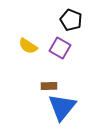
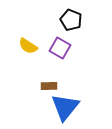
blue triangle: moved 3 px right
